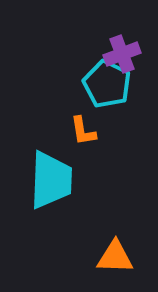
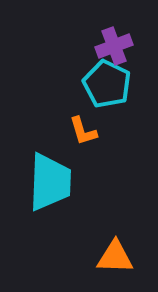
purple cross: moved 8 px left, 8 px up
orange L-shape: rotated 8 degrees counterclockwise
cyan trapezoid: moved 1 px left, 2 px down
